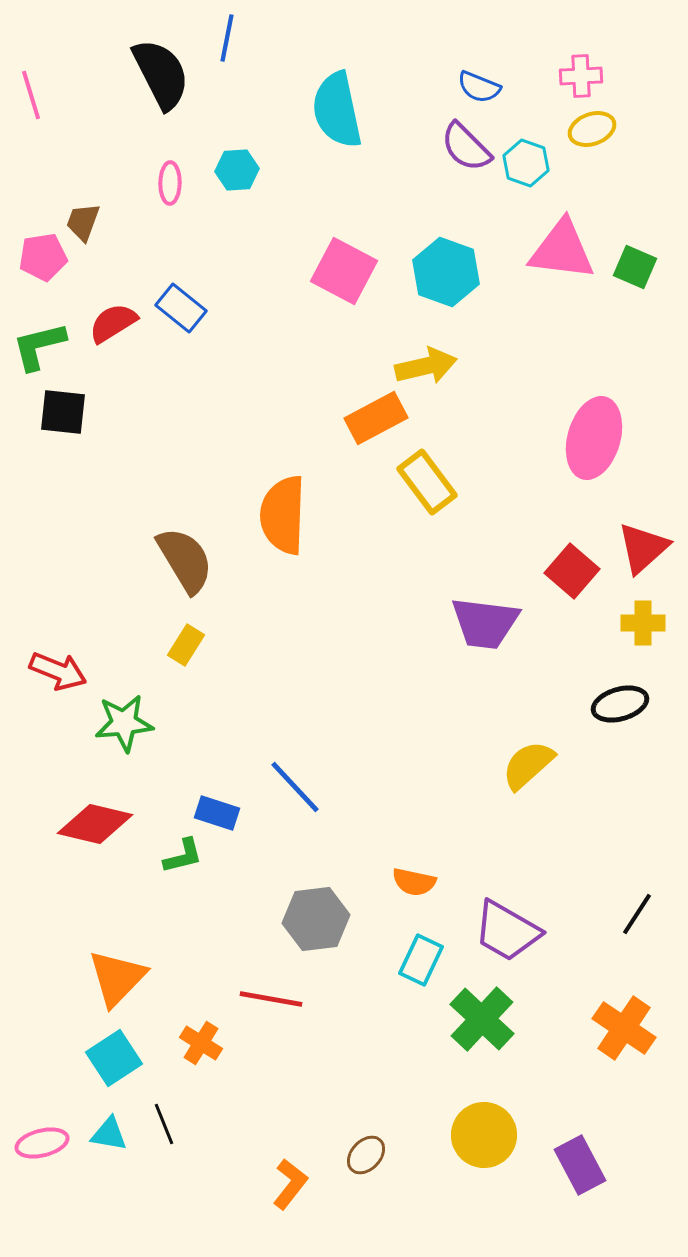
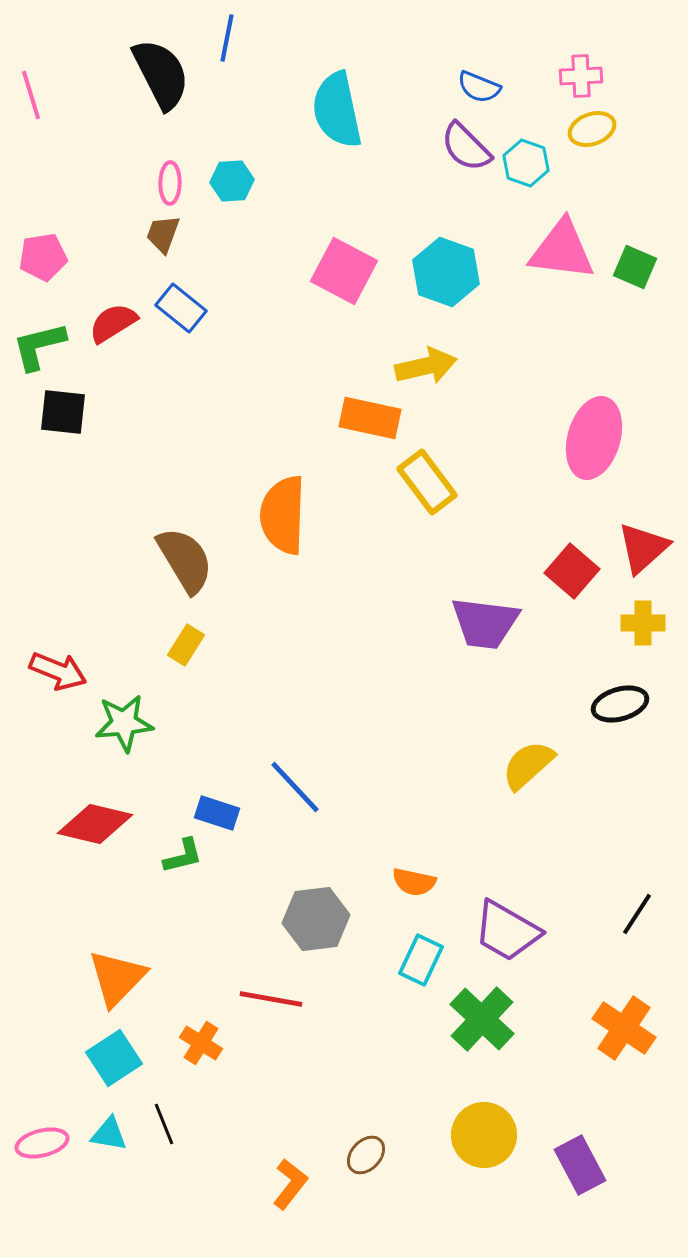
cyan hexagon at (237, 170): moved 5 px left, 11 px down
brown trapezoid at (83, 222): moved 80 px right, 12 px down
orange rectangle at (376, 418): moved 6 px left; rotated 40 degrees clockwise
